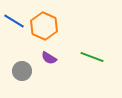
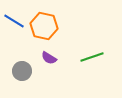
orange hexagon: rotated 12 degrees counterclockwise
green line: rotated 40 degrees counterclockwise
